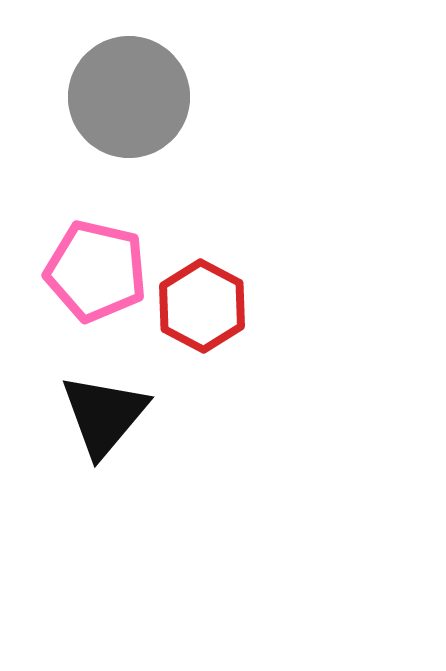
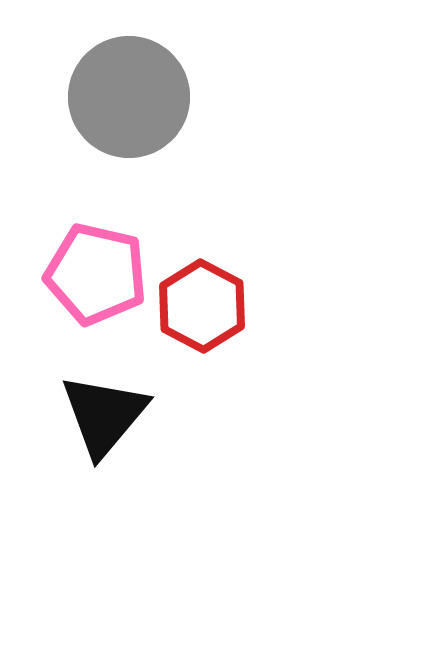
pink pentagon: moved 3 px down
